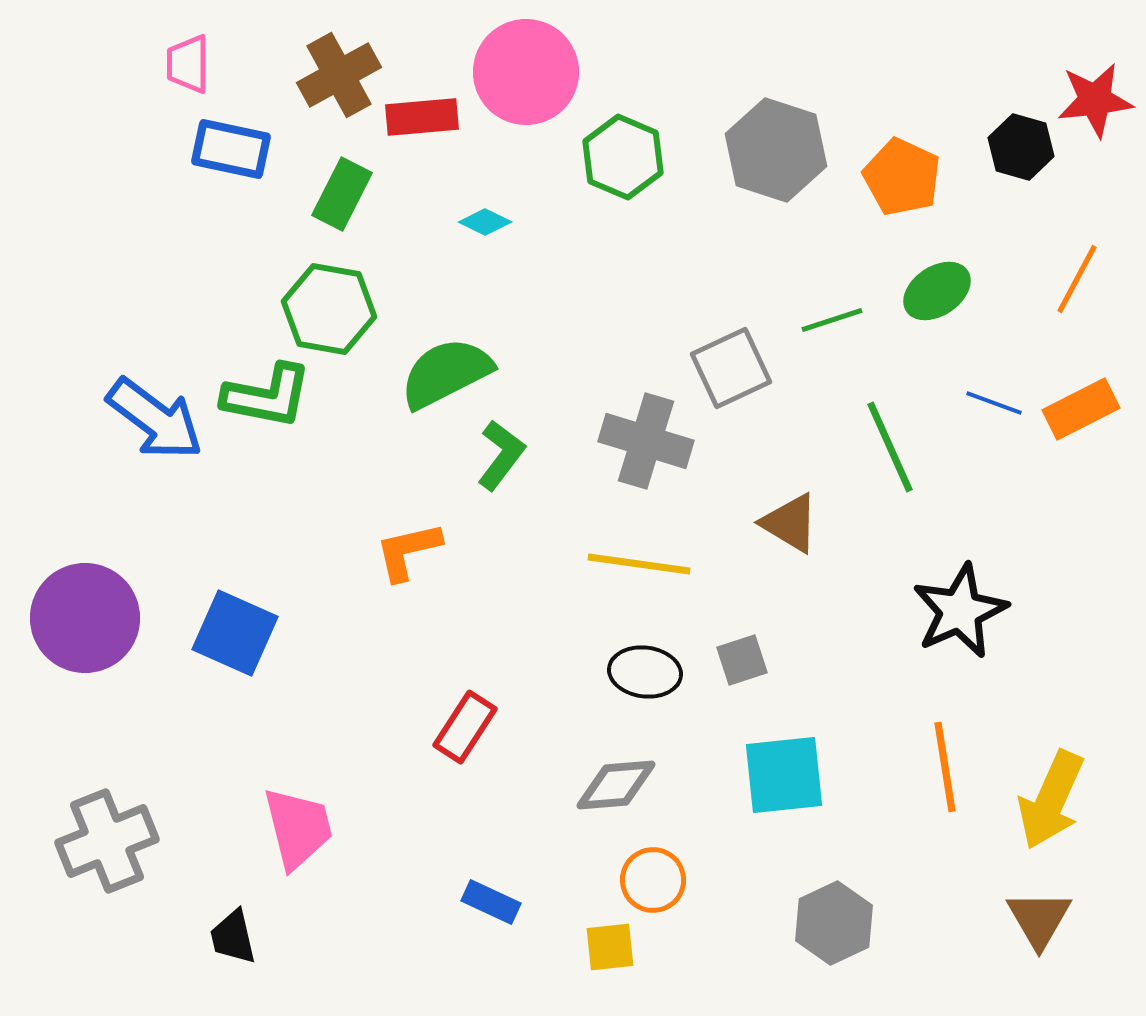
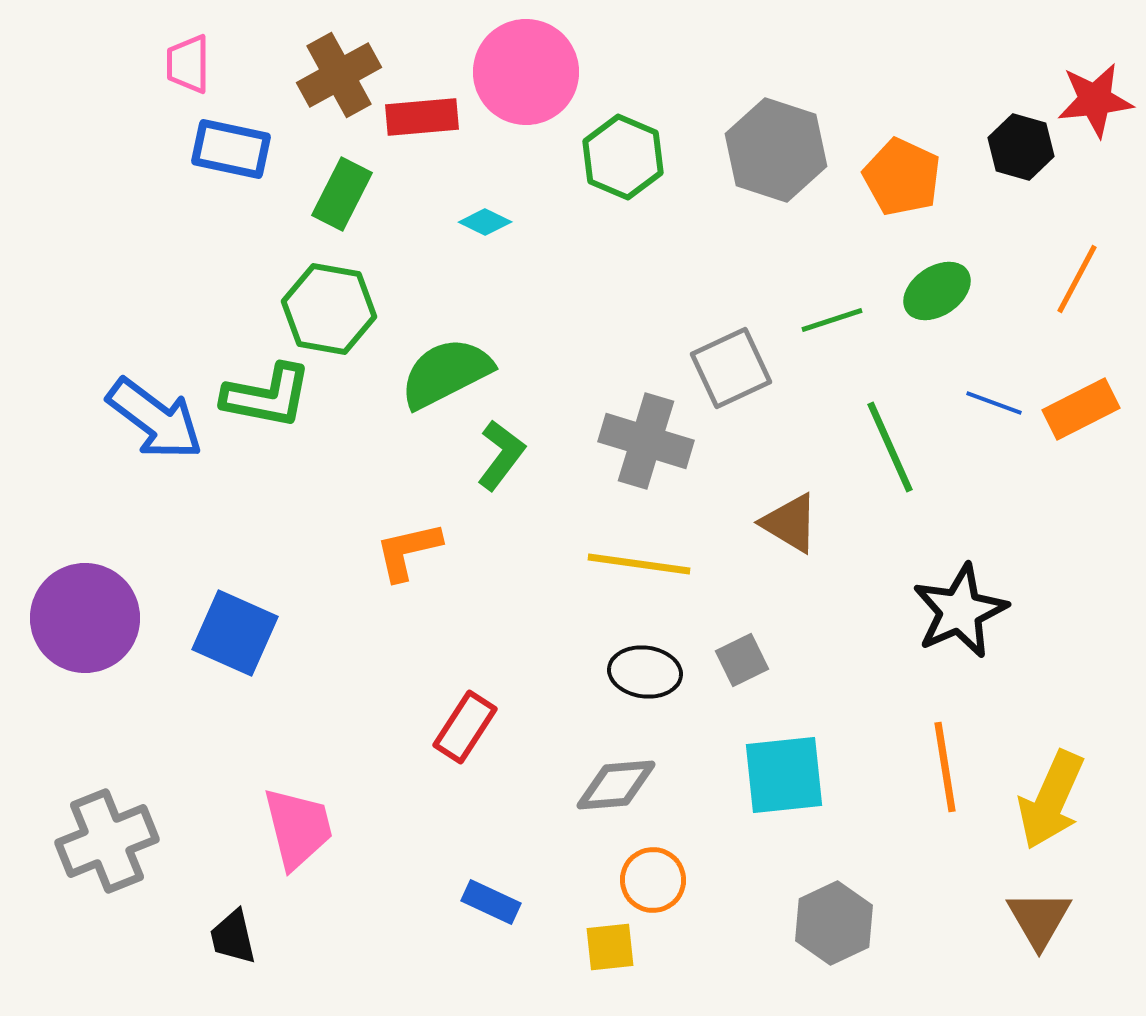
gray square at (742, 660): rotated 8 degrees counterclockwise
